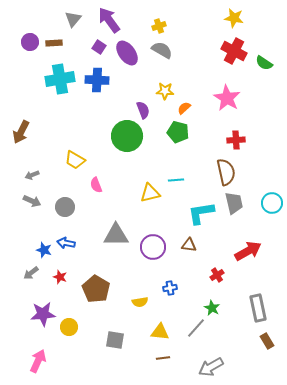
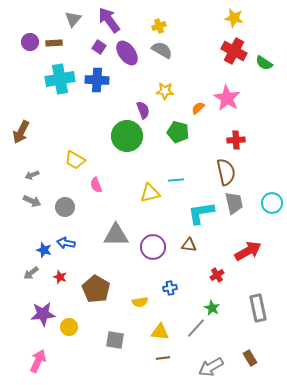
orange semicircle at (184, 108): moved 14 px right
brown rectangle at (267, 341): moved 17 px left, 17 px down
